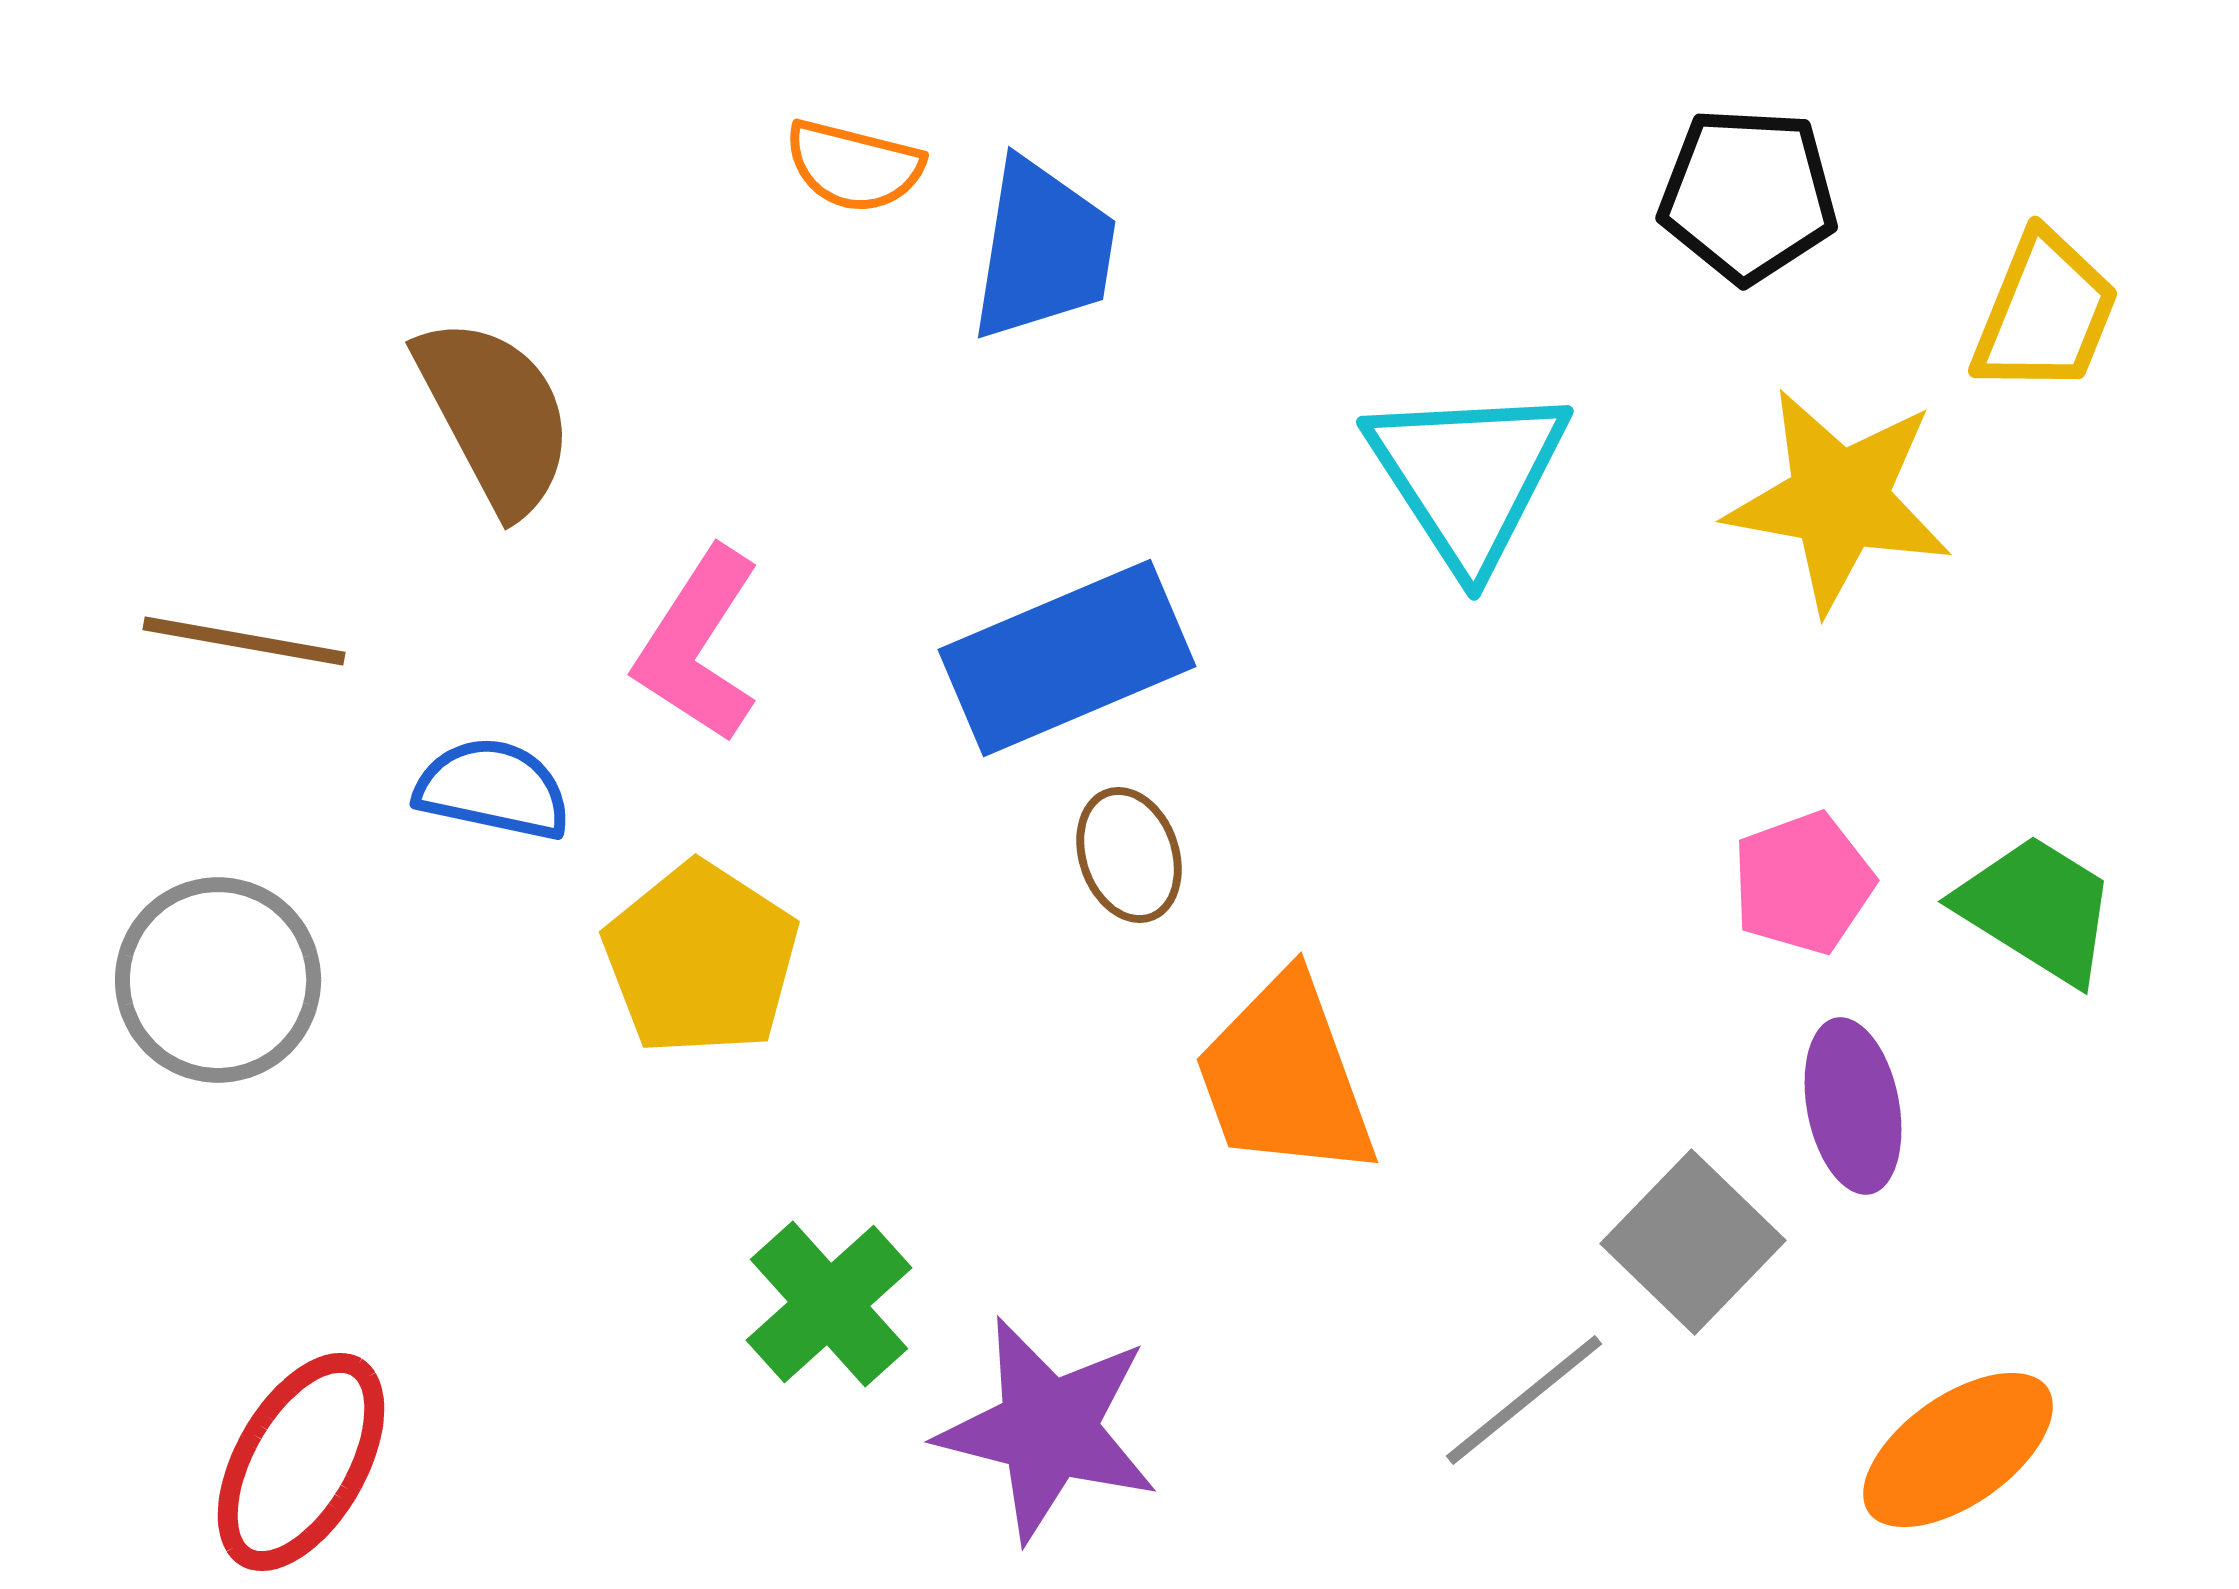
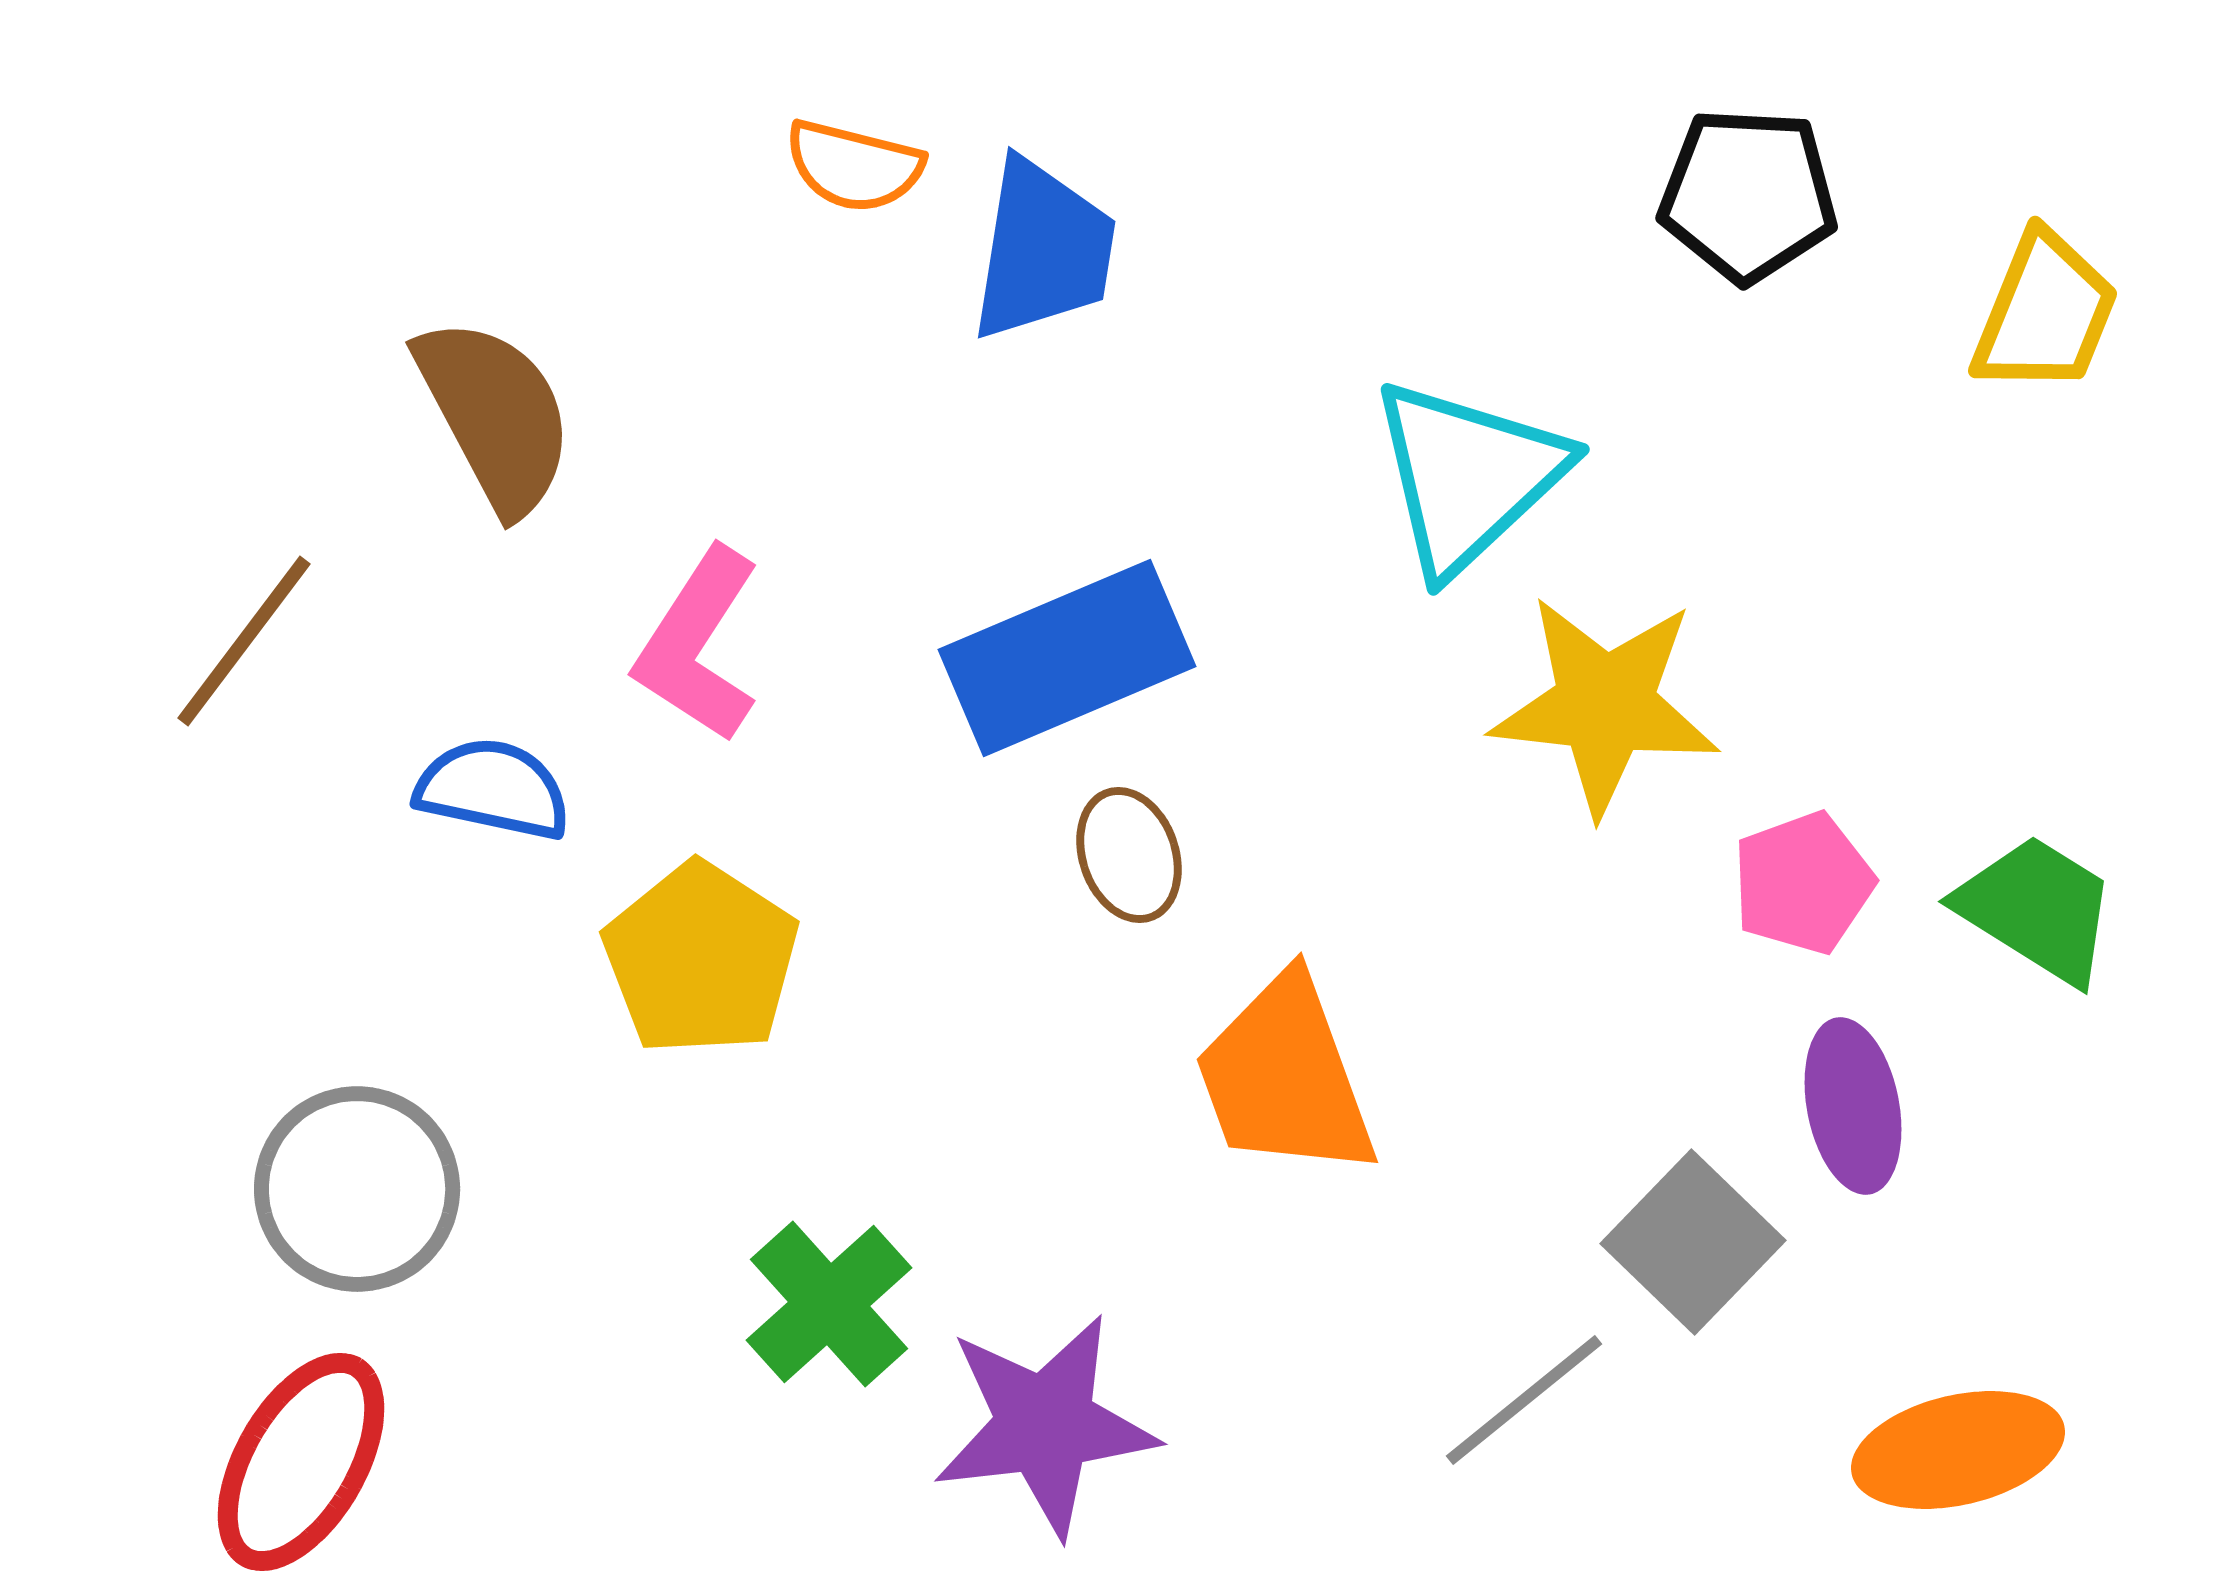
cyan triangle: rotated 20 degrees clockwise
yellow star: moved 234 px left, 205 px down; rotated 4 degrees counterclockwise
brown line: rotated 63 degrees counterclockwise
gray circle: moved 139 px right, 209 px down
purple star: moved 3 px left, 4 px up; rotated 21 degrees counterclockwise
orange ellipse: rotated 22 degrees clockwise
